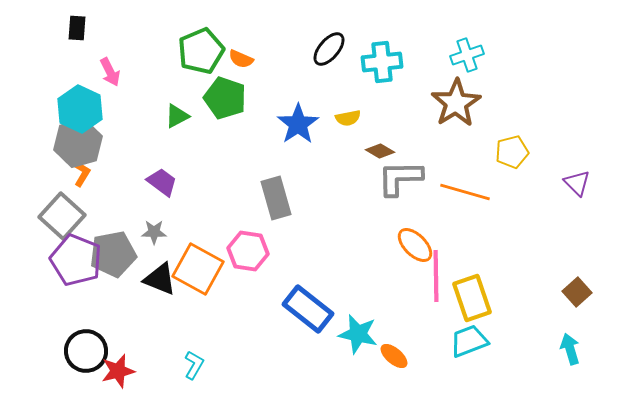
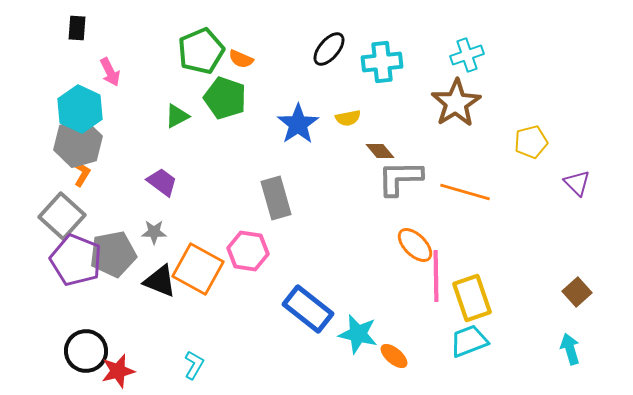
brown diamond at (380, 151): rotated 20 degrees clockwise
yellow pentagon at (512, 152): moved 19 px right, 10 px up
black triangle at (160, 279): moved 2 px down
